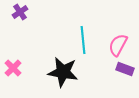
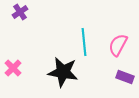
cyan line: moved 1 px right, 2 px down
purple rectangle: moved 8 px down
